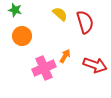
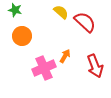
yellow semicircle: moved 1 px right, 2 px up
red semicircle: rotated 30 degrees counterclockwise
red arrow: moved 1 px down; rotated 50 degrees clockwise
